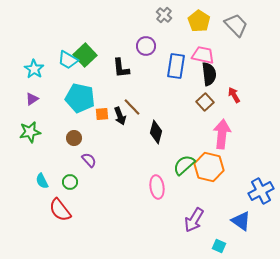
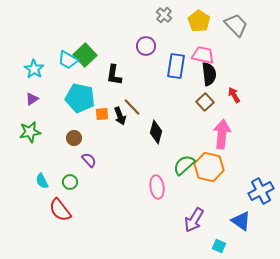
black L-shape: moved 7 px left, 7 px down; rotated 15 degrees clockwise
